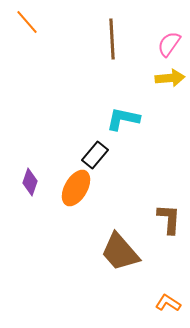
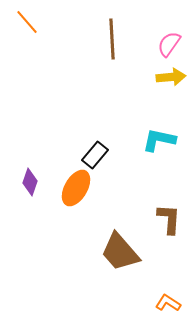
yellow arrow: moved 1 px right, 1 px up
cyan L-shape: moved 36 px right, 21 px down
